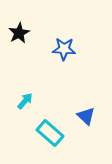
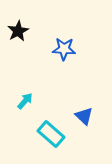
black star: moved 1 px left, 2 px up
blue triangle: moved 2 px left
cyan rectangle: moved 1 px right, 1 px down
